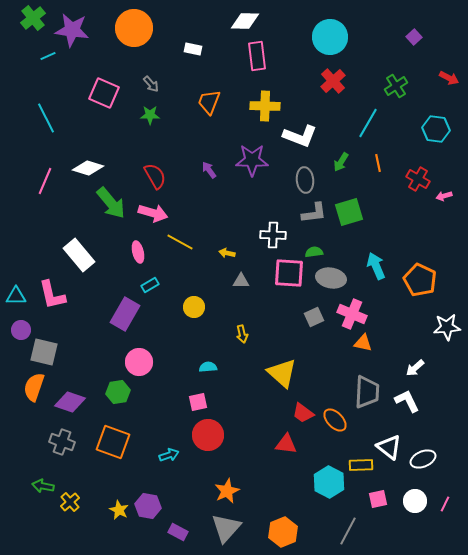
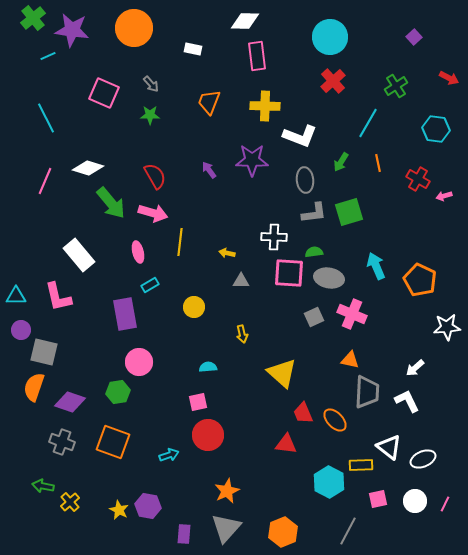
white cross at (273, 235): moved 1 px right, 2 px down
yellow line at (180, 242): rotated 68 degrees clockwise
gray ellipse at (331, 278): moved 2 px left
pink L-shape at (52, 295): moved 6 px right, 2 px down
purple rectangle at (125, 314): rotated 40 degrees counterclockwise
orange triangle at (363, 343): moved 13 px left, 17 px down
red trapezoid at (303, 413): rotated 30 degrees clockwise
purple rectangle at (178, 532): moved 6 px right, 2 px down; rotated 66 degrees clockwise
